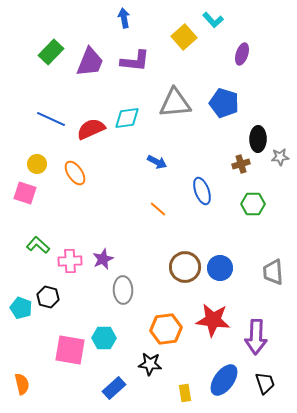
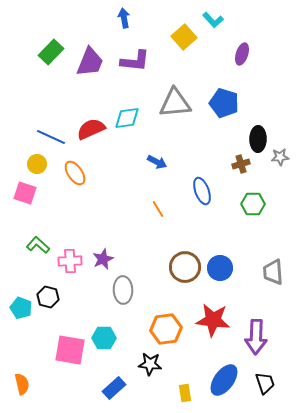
blue line at (51, 119): moved 18 px down
orange line at (158, 209): rotated 18 degrees clockwise
